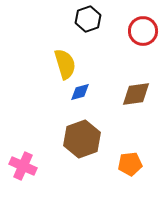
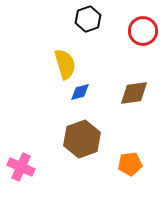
brown diamond: moved 2 px left, 1 px up
pink cross: moved 2 px left, 1 px down
